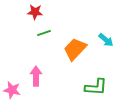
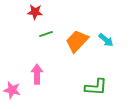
green line: moved 2 px right, 1 px down
orange trapezoid: moved 2 px right, 8 px up
pink arrow: moved 1 px right, 2 px up
